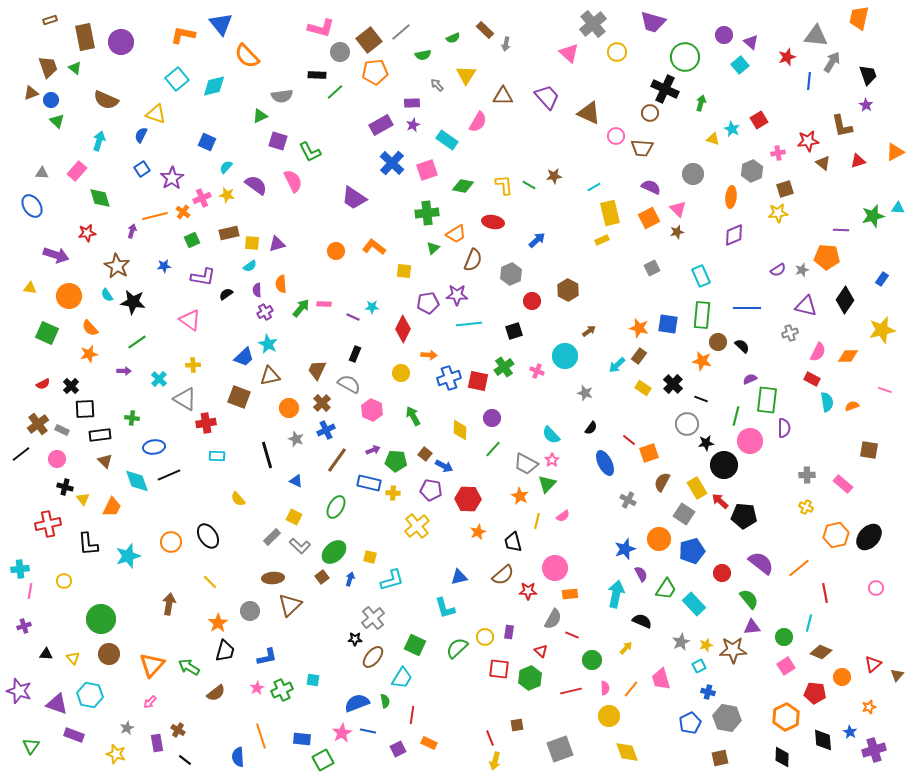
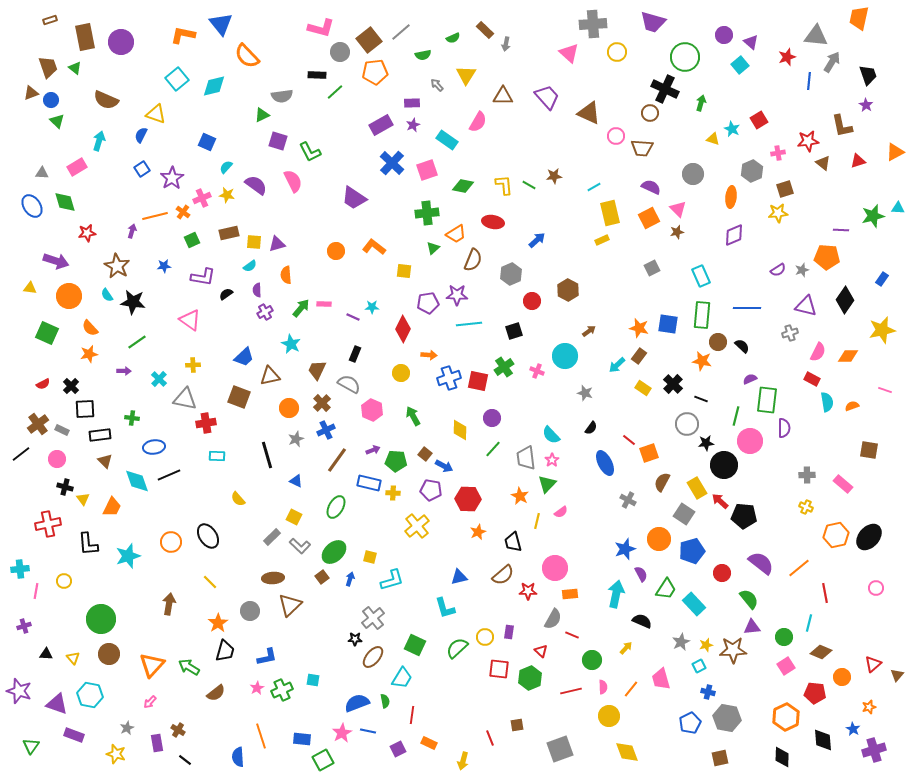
gray cross at (593, 24): rotated 36 degrees clockwise
green triangle at (260, 116): moved 2 px right, 1 px up
pink rectangle at (77, 171): moved 4 px up; rotated 18 degrees clockwise
green diamond at (100, 198): moved 35 px left, 4 px down
yellow square at (252, 243): moved 2 px right, 1 px up
purple arrow at (56, 255): moved 6 px down
orange semicircle at (281, 284): moved 5 px right, 9 px up
cyan star at (268, 344): moved 23 px right
gray triangle at (185, 399): rotated 20 degrees counterclockwise
gray star at (296, 439): rotated 28 degrees clockwise
gray trapezoid at (526, 464): moved 6 px up; rotated 55 degrees clockwise
pink semicircle at (563, 516): moved 2 px left, 4 px up
pink line at (30, 591): moved 6 px right
pink semicircle at (605, 688): moved 2 px left, 1 px up
blue star at (850, 732): moved 3 px right, 3 px up
yellow arrow at (495, 761): moved 32 px left
